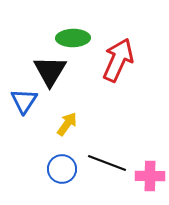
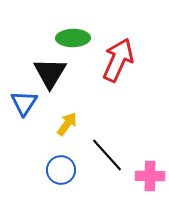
black triangle: moved 2 px down
blue triangle: moved 2 px down
black line: moved 8 px up; rotated 27 degrees clockwise
blue circle: moved 1 px left, 1 px down
